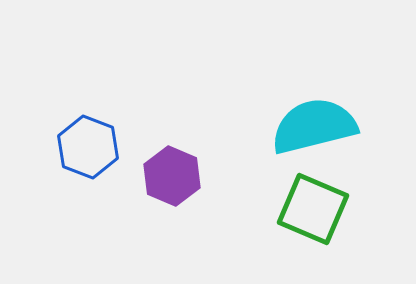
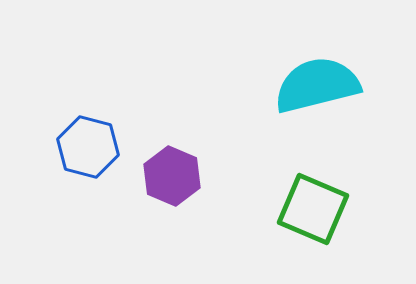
cyan semicircle: moved 3 px right, 41 px up
blue hexagon: rotated 6 degrees counterclockwise
